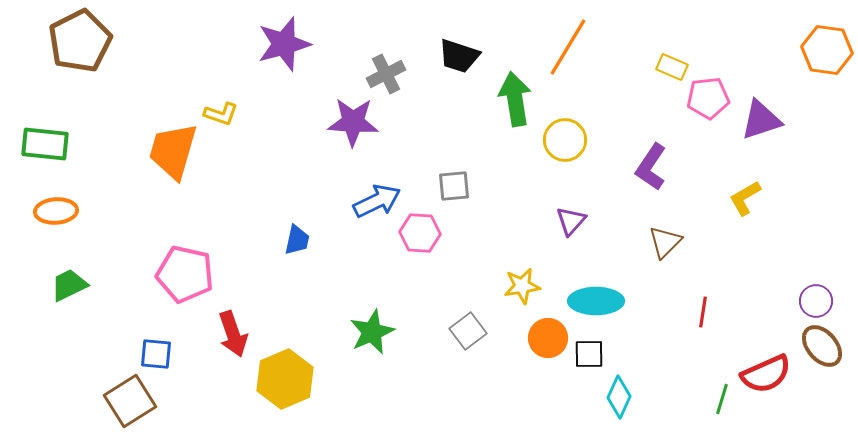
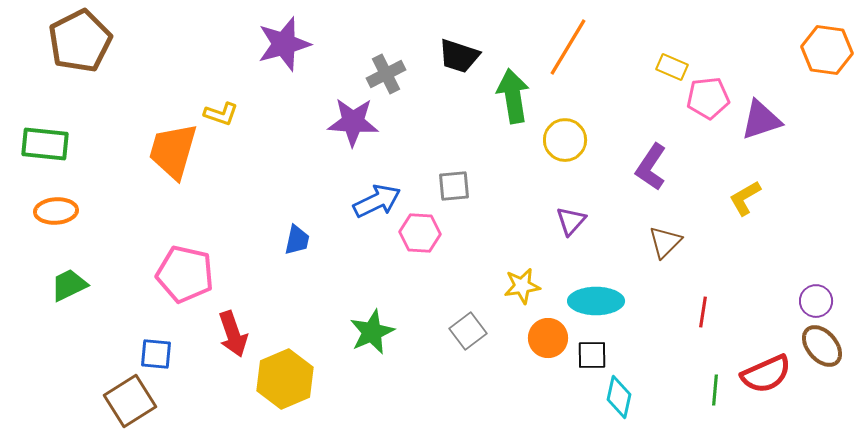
green arrow at (515, 99): moved 2 px left, 3 px up
black square at (589, 354): moved 3 px right, 1 px down
cyan diamond at (619, 397): rotated 12 degrees counterclockwise
green line at (722, 399): moved 7 px left, 9 px up; rotated 12 degrees counterclockwise
